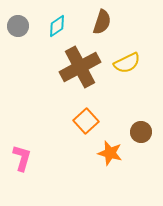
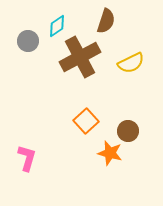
brown semicircle: moved 4 px right, 1 px up
gray circle: moved 10 px right, 15 px down
yellow semicircle: moved 4 px right
brown cross: moved 10 px up
brown circle: moved 13 px left, 1 px up
pink L-shape: moved 5 px right
